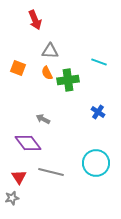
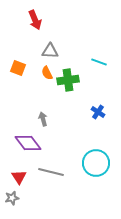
gray arrow: rotated 48 degrees clockwise
